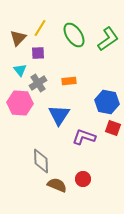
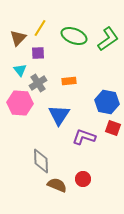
green ellipse: moved 1 px down; rotated 35 degrees counterclockwise
